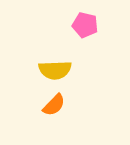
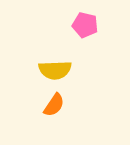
orange semicircle: rotated 10 degrees counterclockwise
